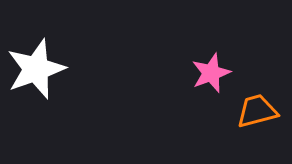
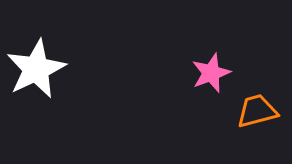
white star: rotated 6 degrees counterclockwise
